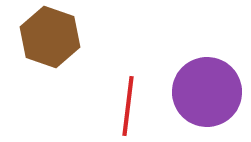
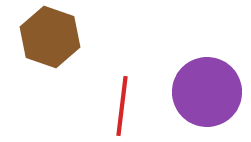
red line: moved 6 px left
